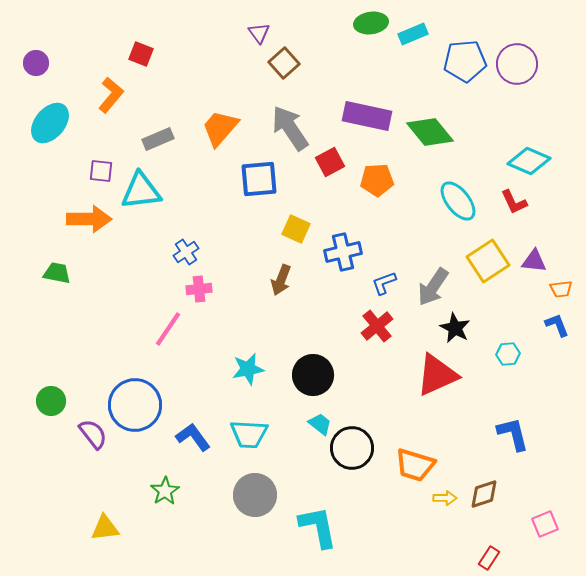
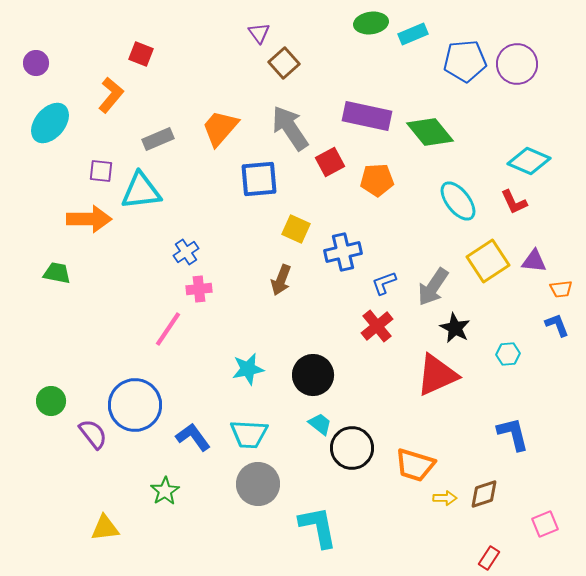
gray circle at (255, 495): moved 3 px right, 11 px up
